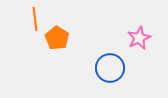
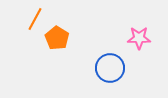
orange line: rotated 35 degrees clockwise
pink star: rotated 25 degrees clockwise
